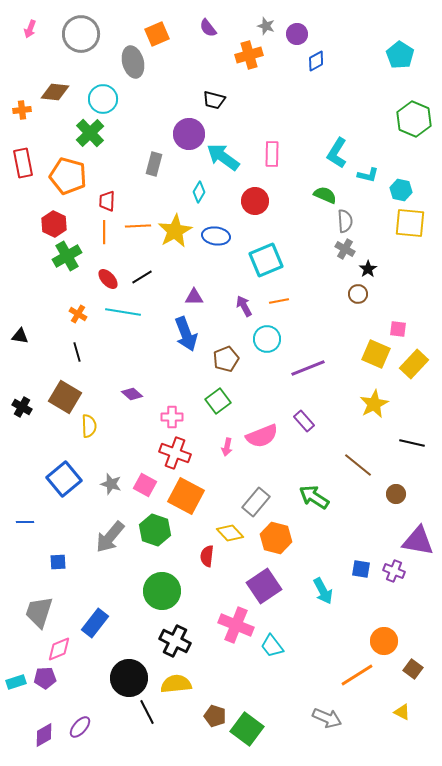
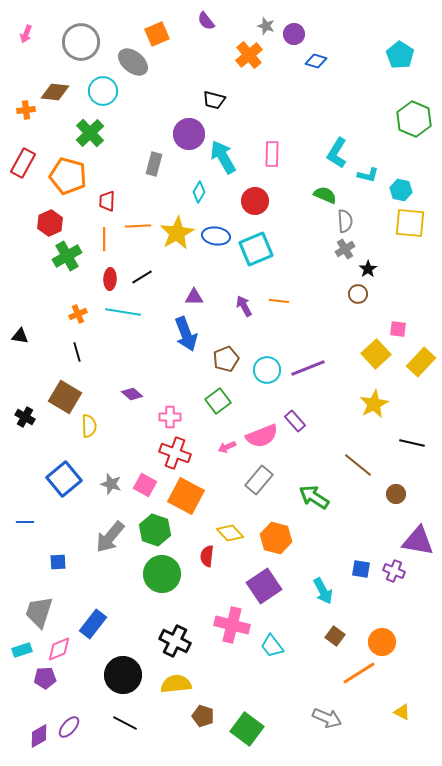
purple semicircle at (208, 28): moved 2 px left, 7 px up
pink arrow at (30, 29): moved 4 px left, 5 px down
gray circle at (81, 34): moved 8 px down
purple circle at (297, 34): moved 3 px left
orange cross at (249, 55): rotated 24 degrees counterclockwise
blue diamond at (316, 61): rotated 45 degrees clockwise
gray ellipse at (133, 62): rotated 36 degrees counterclockwise
cyan circle at (103, 99): moved 8 px up
orange cross at (22, 110): moved 4 px right
cyan arrow at (223, 157): rotated 24 degrees clockwise
red rectangle at (23, 163): rotated 40 degrees clockwise
red hexagon at (54, 224): moved 4 px left, 1 px up; rotated 10 degrees clockwise
yellow star at (175, 231): moved 2 px right, 2 px down
orange line at (104, 232): moved 7 px down
gray cross at (345, 249): rotated 30 degrees clockwise
cyan square at (266, 260): moved 10 px left, 11 px up
red ellipse at (108, 279): moved 2 px right; rotated 45 degrees clockwise
orange line at (279, 301): rotated 18 degrees clockwise
orange cross at (78, 314): rotated 36 degrees clockwise
cyan circle at (267, 339): moved 31 px down
yellow square at (376, 354): rotated 24 degrees clockwise
yellow rectangle at (414, 364): moved 7 px right, 2 px up
black cross at (22, 407): moved 3 px right, 10 px down
pink cross at (172, 417): moved 2 px left
purple rectangle at (304, 421): moved 9 px left
pink arrow at (227, 447): rotated 54 degrees clockwise
gray rectangle at (256, 502): moved 3 px right, 22 px up
green circle at (162, 591): moved 17 px up
blue rectangle at (95, 623): moved 2 px left, 1 px down
pink cross at (236, 625): moved 4 px left; rotated 8 degrees counterclockwise
orange circle at (384, 641): moved 2 px left, 1 px down
brown square at (413, 669): moved 78 px left, 33 px up
orange line at (357, 675): moved 2 px right, 2 px up
black circle at (129, 678): moved 6 px left, 3 px up
cyan rectangle at (16, 682): moved 6 px right, 32 px up
black line at (147, 712): moved 22 px left, 11 px down; rotated 35 degrees counterclockwise
brown pentagon at (215, 716): moved 12 px left
purple ellipse at (80, 727): moved 11 px left
purple diamond at (44, 735): moved 5 px left, 1 px down
